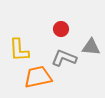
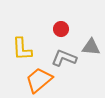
yellow L-shape: moved 3 px right, 1 px up
orange trapezoid: moved 1 px right, 3 px down; rotated 28 degrees counterclockwise
